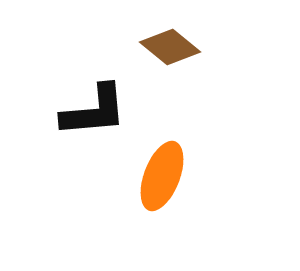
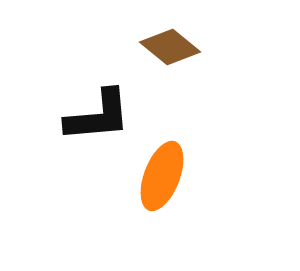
black L-shape: moved 4 px right, 5 px down
